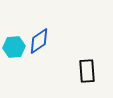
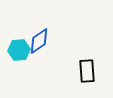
cyan hexagon: moved 5 px right, 3 px down
